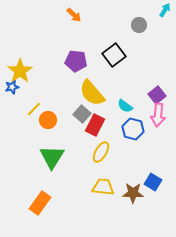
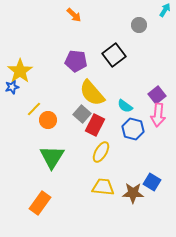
blue square: moved 1 px left
